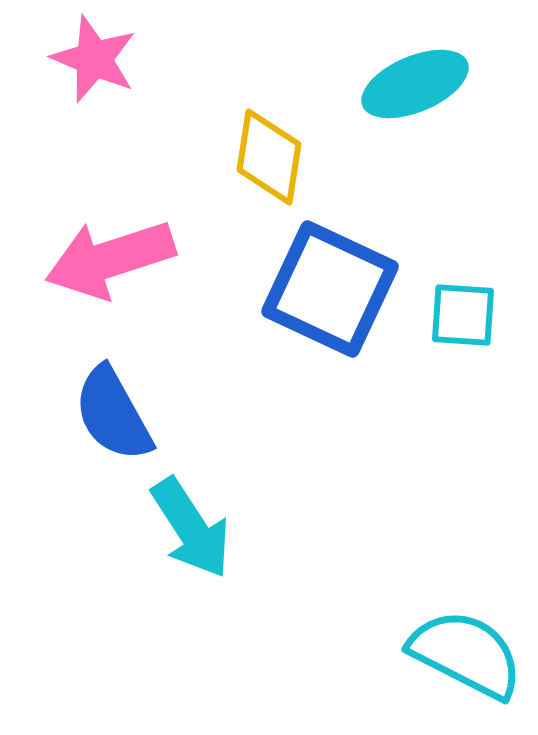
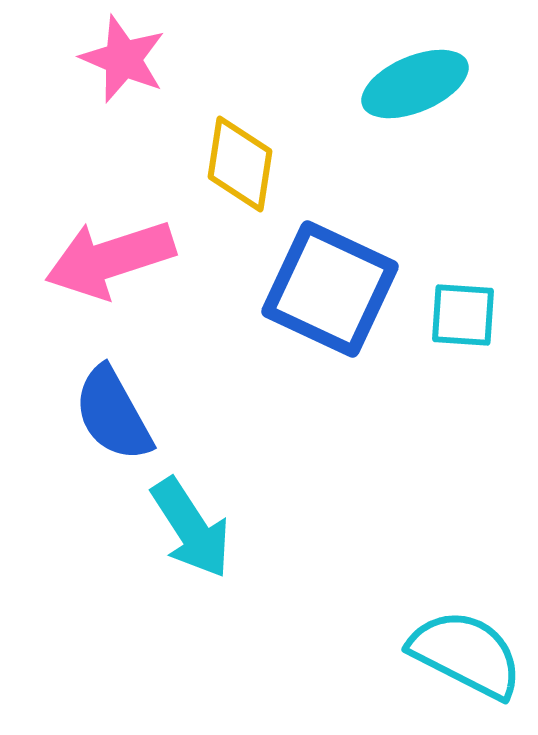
pink star: moved 29 px right
yellow diamond: moved 29 px left, 7 px down
